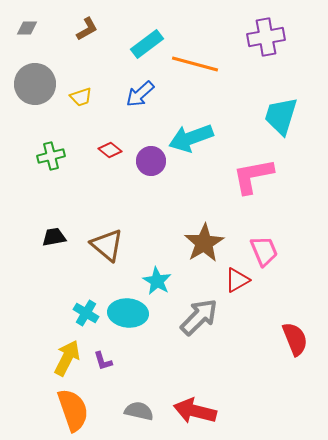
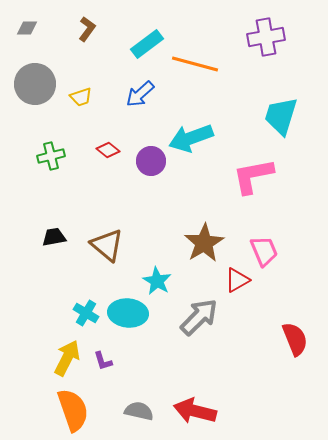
brown L-shape: rotated 25 degrees counterclockwise
red diamond: moved 2 px left
